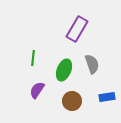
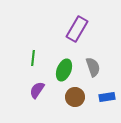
gray semicircle: moved 1 px right, 3 px down
brown circle: moved 3 px right, 4 px up
